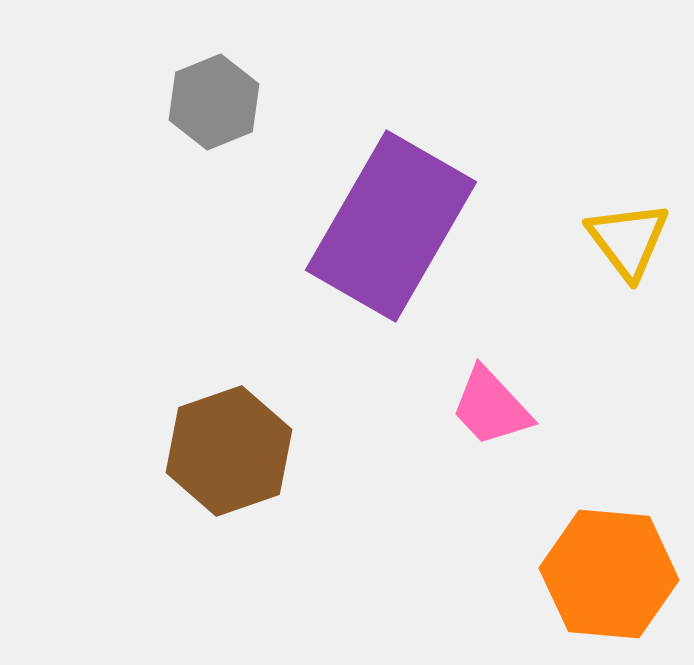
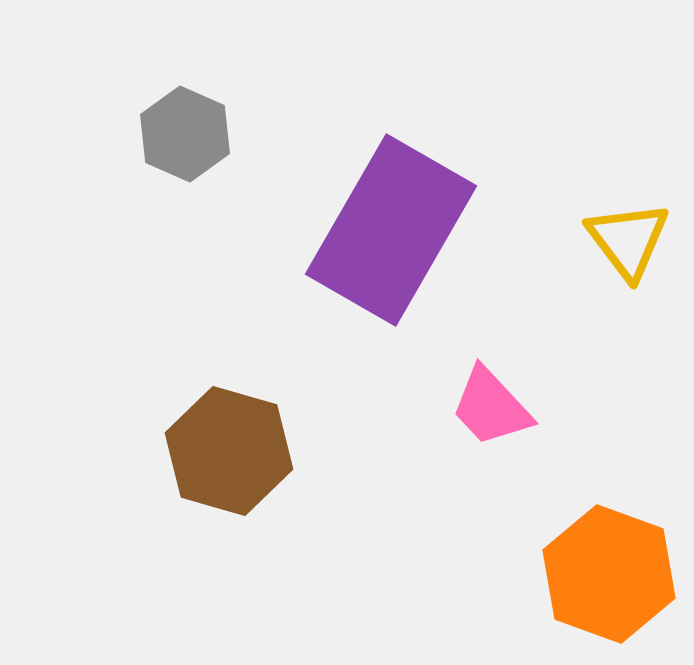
gray hexagon: moved 29 px left, 32 px down; rotated 14 degrees counterclockwise
purple rectangle: moved 4 px down
brown hexagon: rotated 25 degrees counterclockwise
orange hexagon: rotated 15 degrees clockwise
